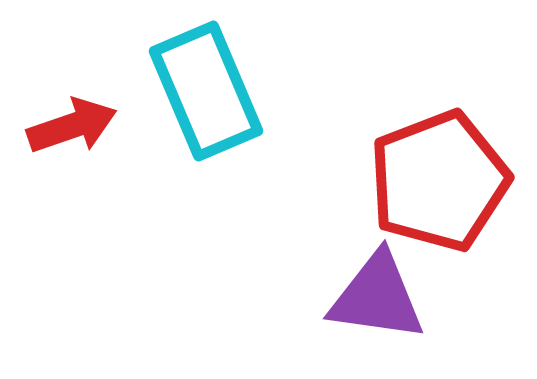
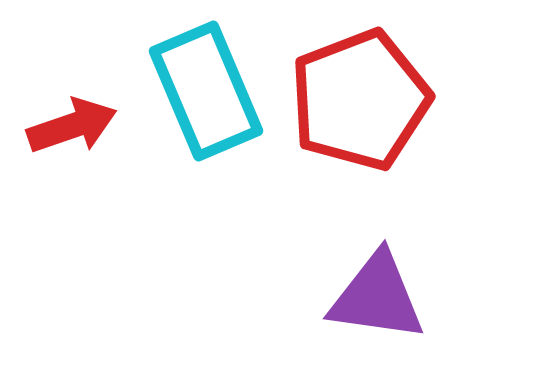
red pentagon: moved 79 px left, 81 px up
